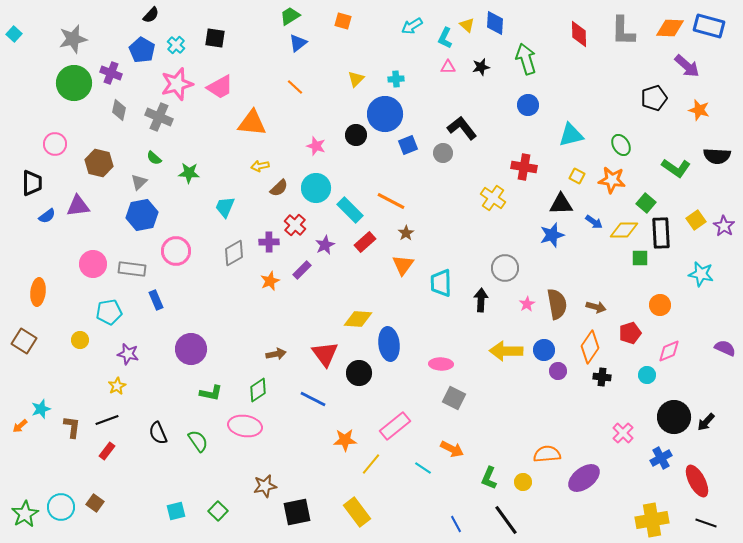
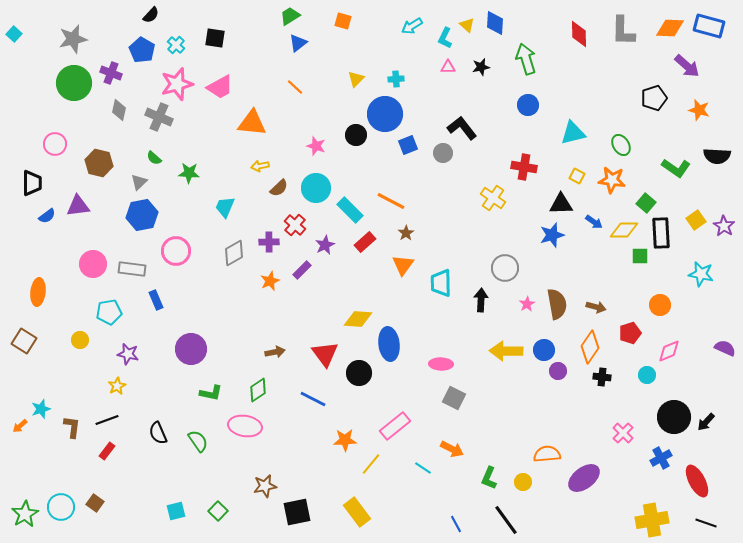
cyan triangle at (571, 135): moved 2 px right, 2 px up
green square at (640, 258): moved 2 px up
brown arrow at (276, 354): moved 1 px left, 2 px up
